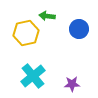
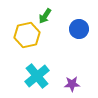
green arrow: moved 2 px left; rotated 63 degrees counterclockwise
yellow hexagon: moved 1 px right, 2 px down
cyan cross: moved 4 px right
